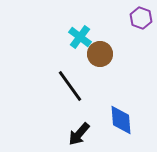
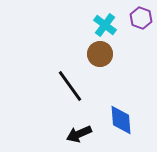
cyan cross: moved 25 px right, 12 px up
black arrow: rotated 25 degrees clockwise
